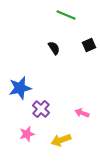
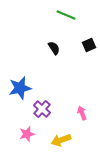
purple cross: moved 1 px right
pink arrow: rotated 48 degrees clockwise
